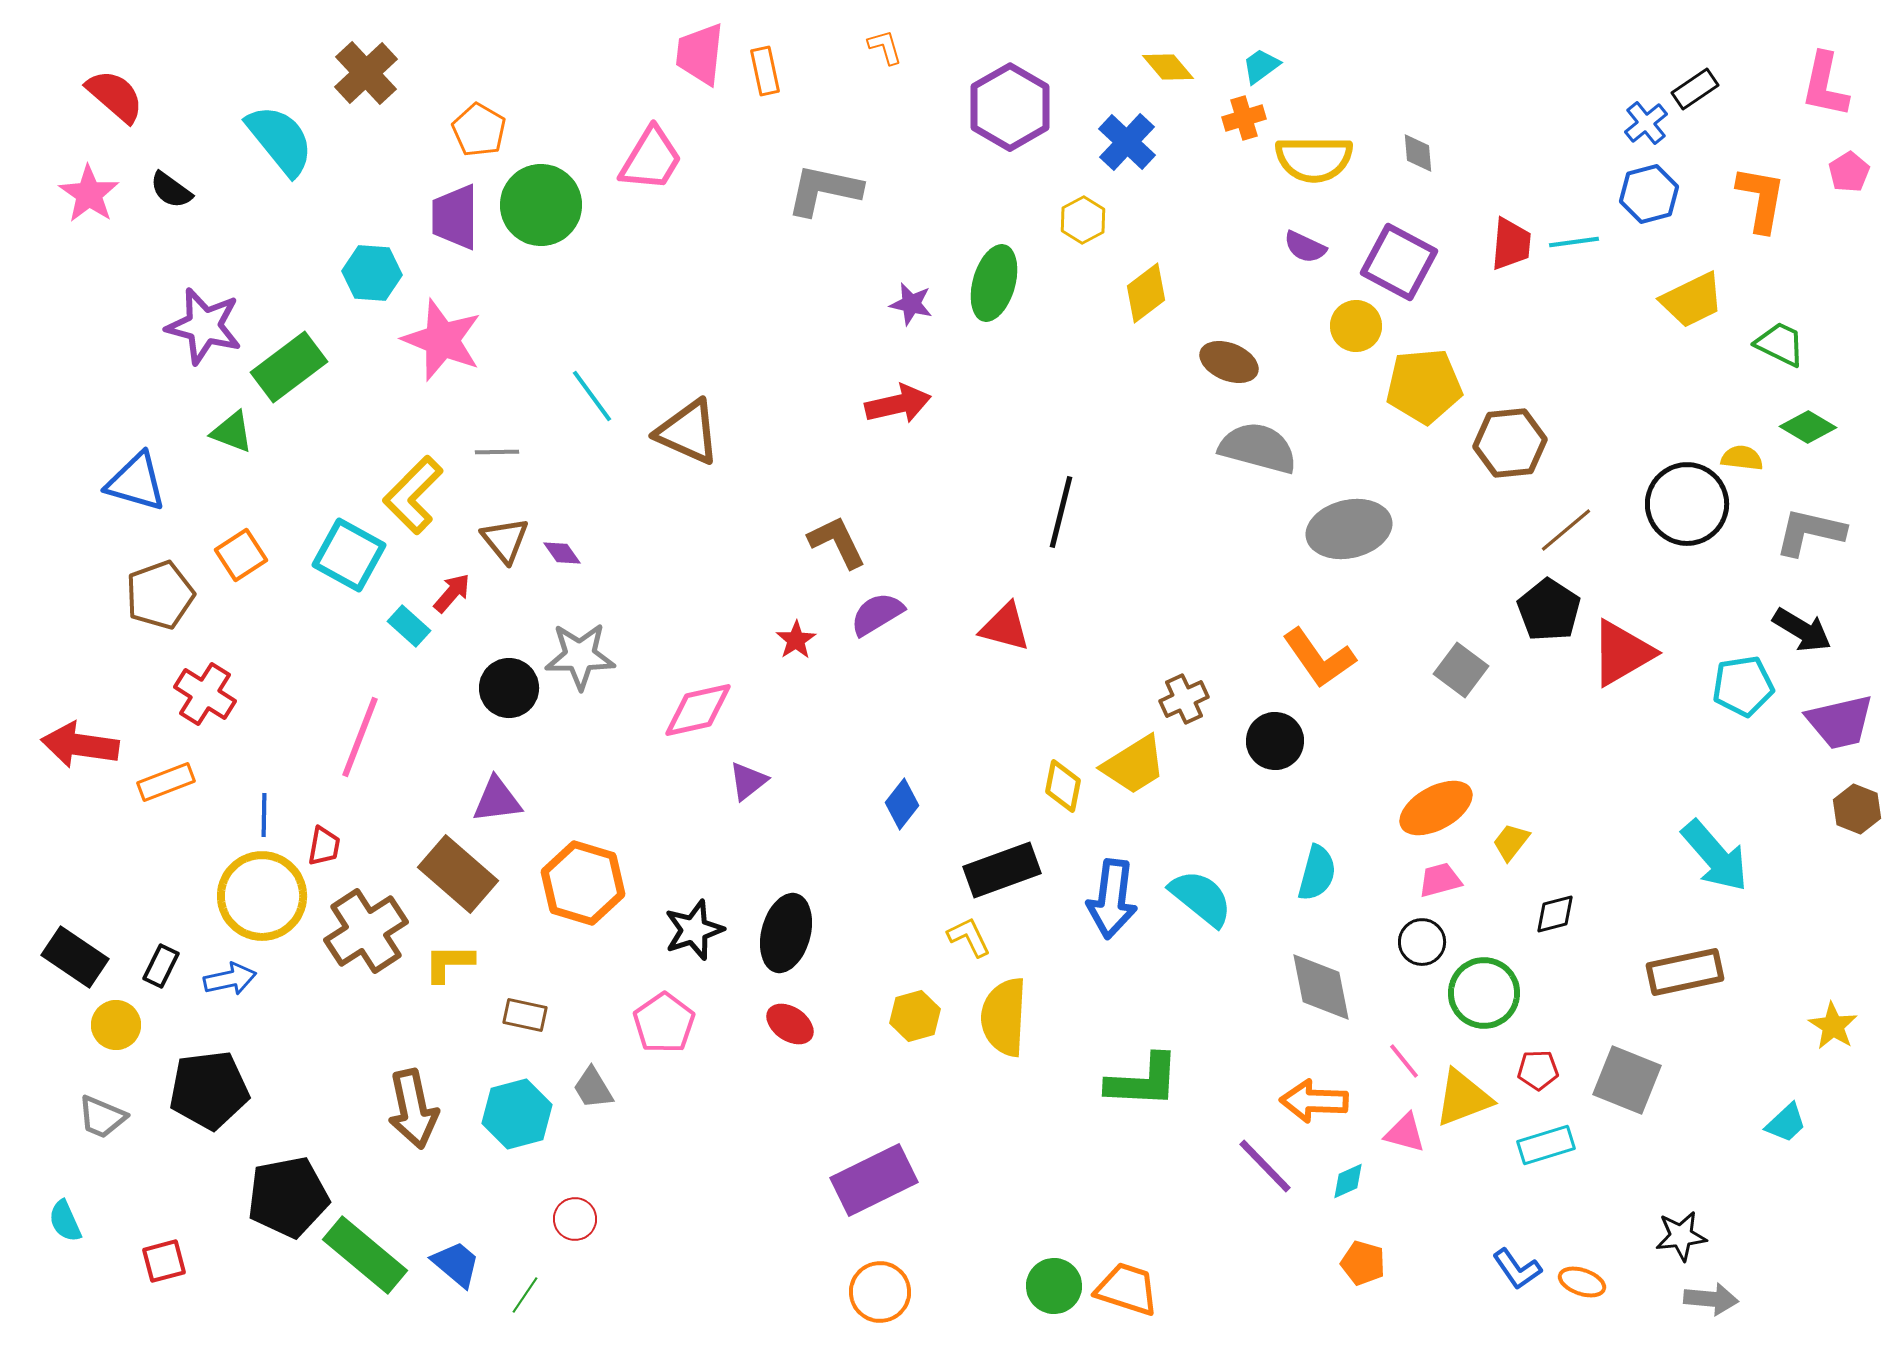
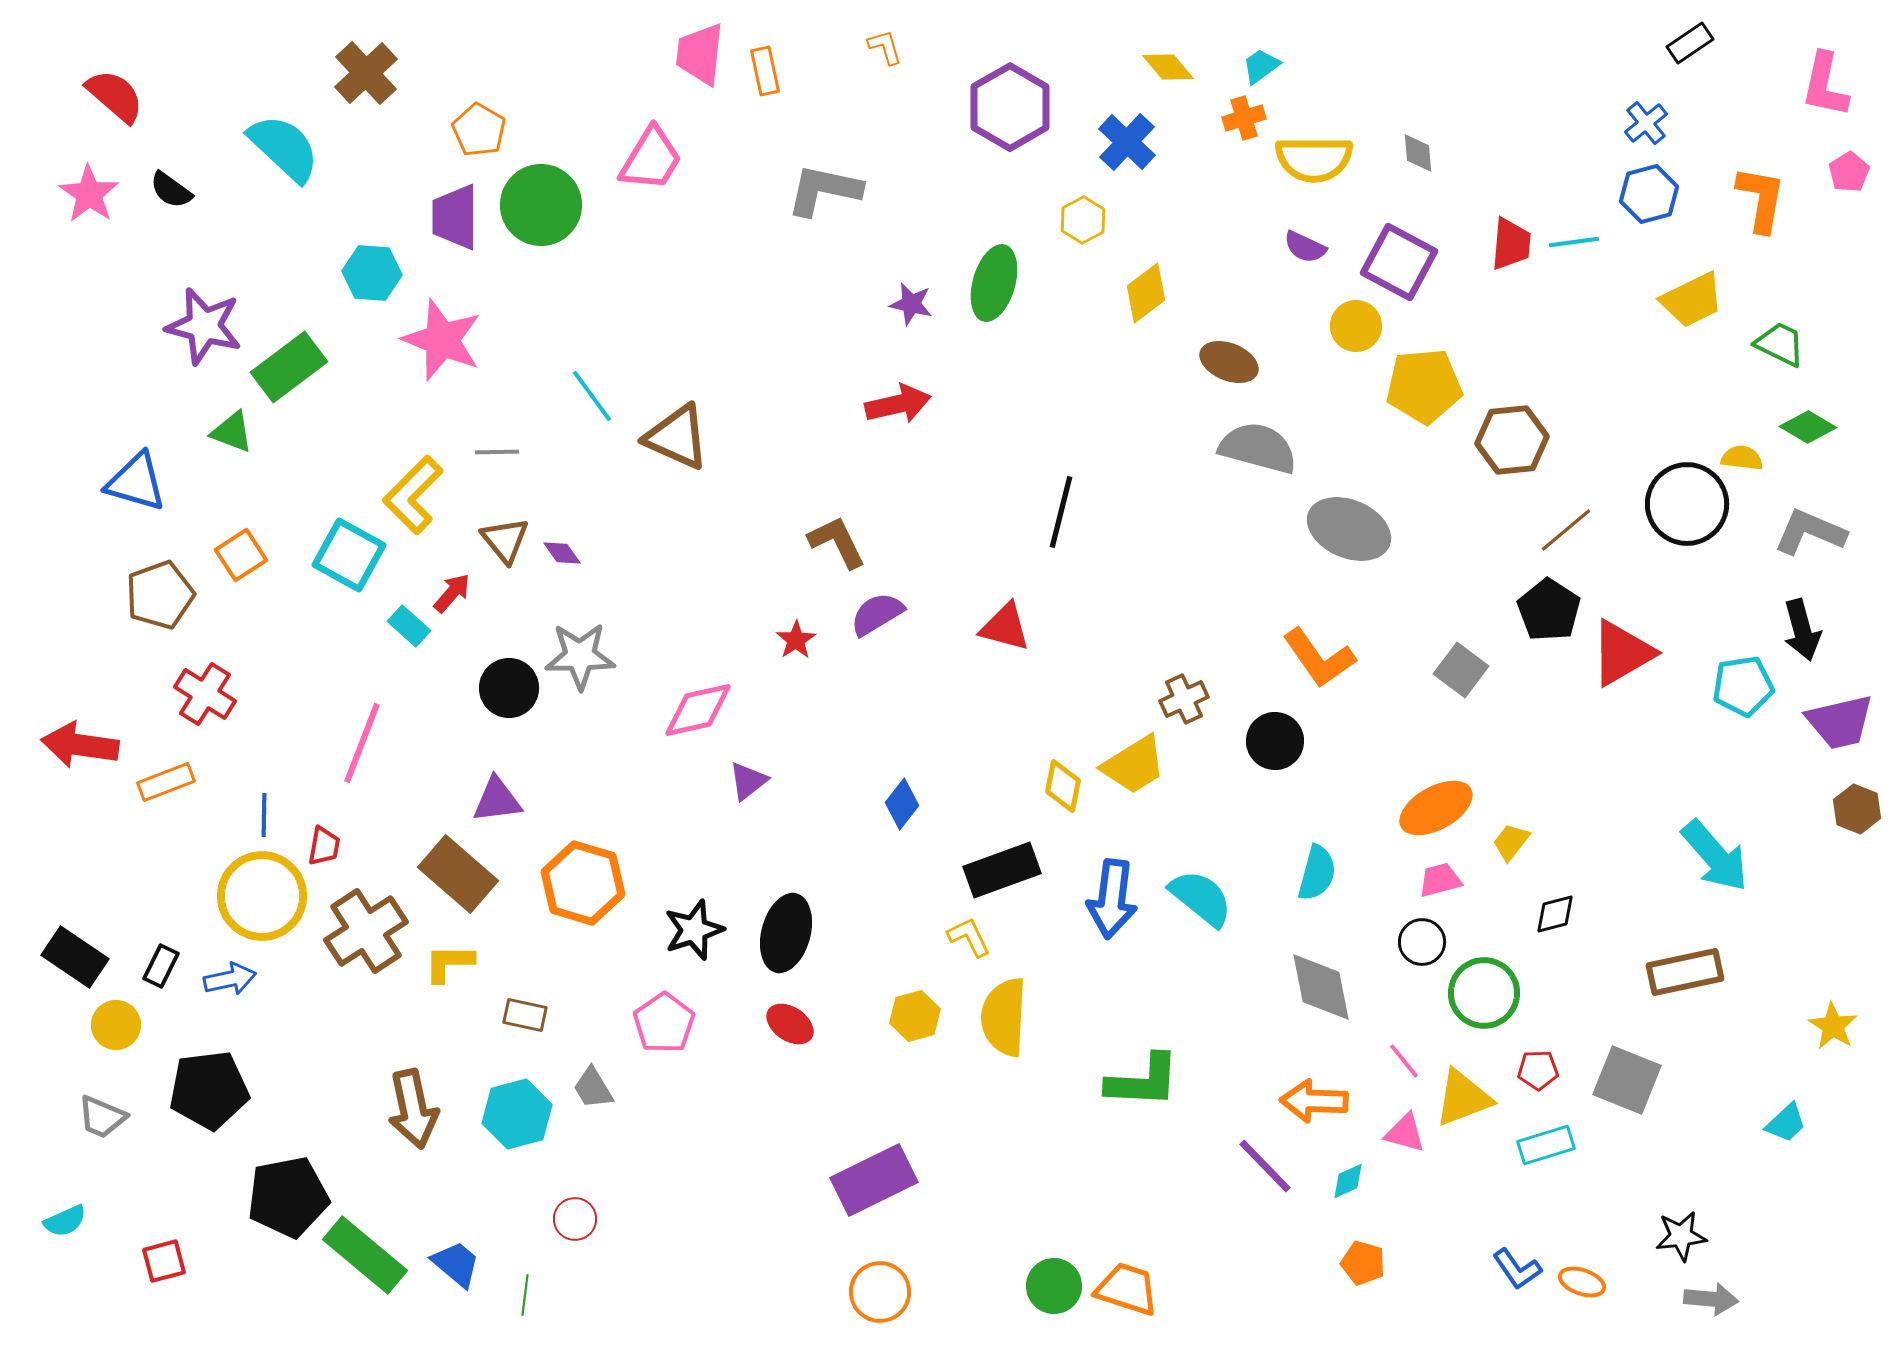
black rectangle at (1695, 89): moved 5 px left, 46 px up
cyan semicircle at (280, 140): moved 4 px right, 8 px down; rotated 8 degrees counterclockwise
brown triangle at (688, 432): moved 11 px left, 5 px down
brown hexagon at (1510, 443): moved 2 px right, 3 px up
gray ellipse at (1349, 529): rotated 36 degrees clockwise
gray L-shape at (1810, 532): rotated 10 degrees clockwise
black arrow at (1802, 630): rotated 44 degrees clockwise
pink line at (360, 737): moved 2 px right, 6 px down
cyan semicircle at (65, 1221): rotated 90 degrees counterclockwise
green line at (525, 1295): rotated 27 degrees counterclockwise
